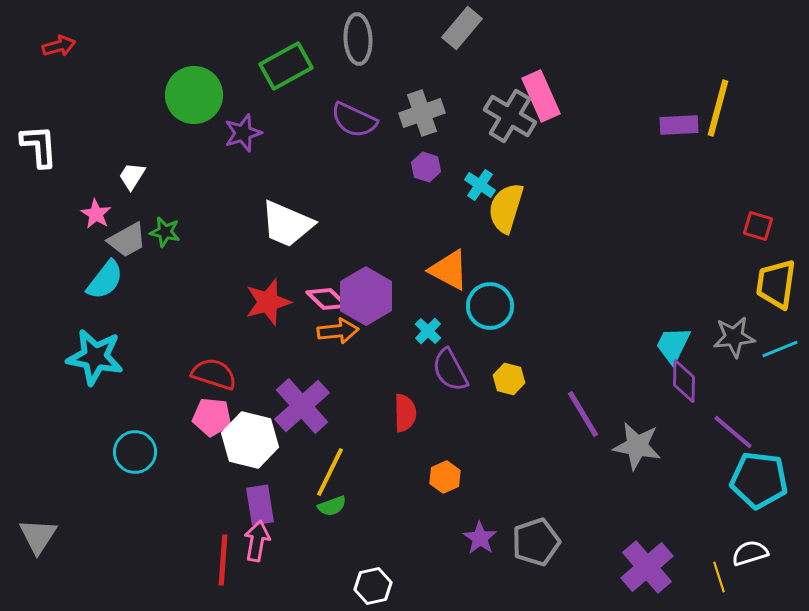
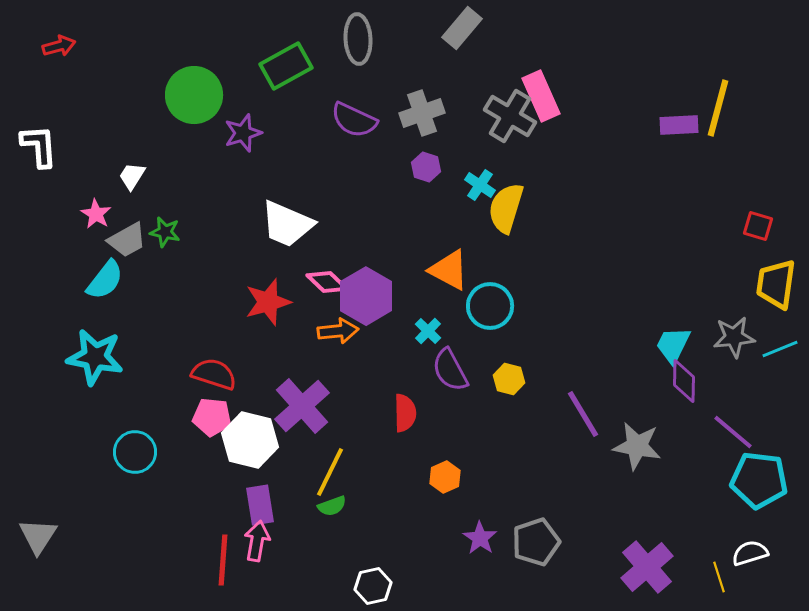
pink diamond at (327, 299): moved 17 px up
